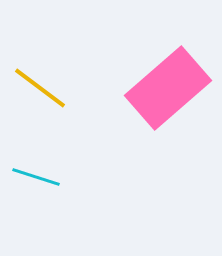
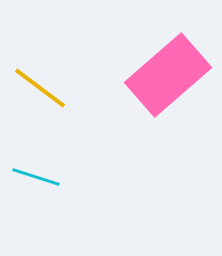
pink rectangle: moved 13 px up
